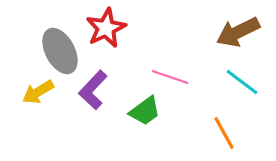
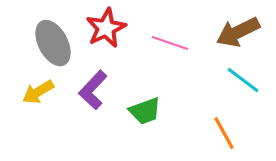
gray ellipse: moved 7 px left, 8 px up
pink line: moved 34 px up
cyan line: moved 1 px right, 2 px up
green trapezoid: rotated 16 degrees clockwise
